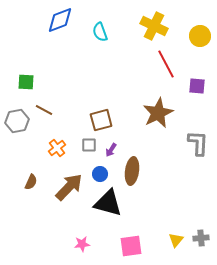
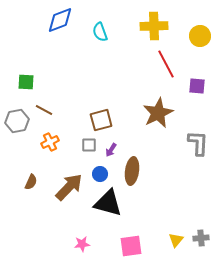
yellow cross: rotated 28 degrees counterclockwise
orange cross: moved 7 px left, 6 px up; rotated 12 degrees clockwise
